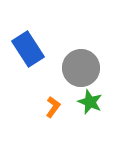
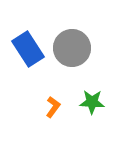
gray circle: moved 9 px left, 20 px up
green star: moved 2 px right; rotated 20 degrees counterclockwise
